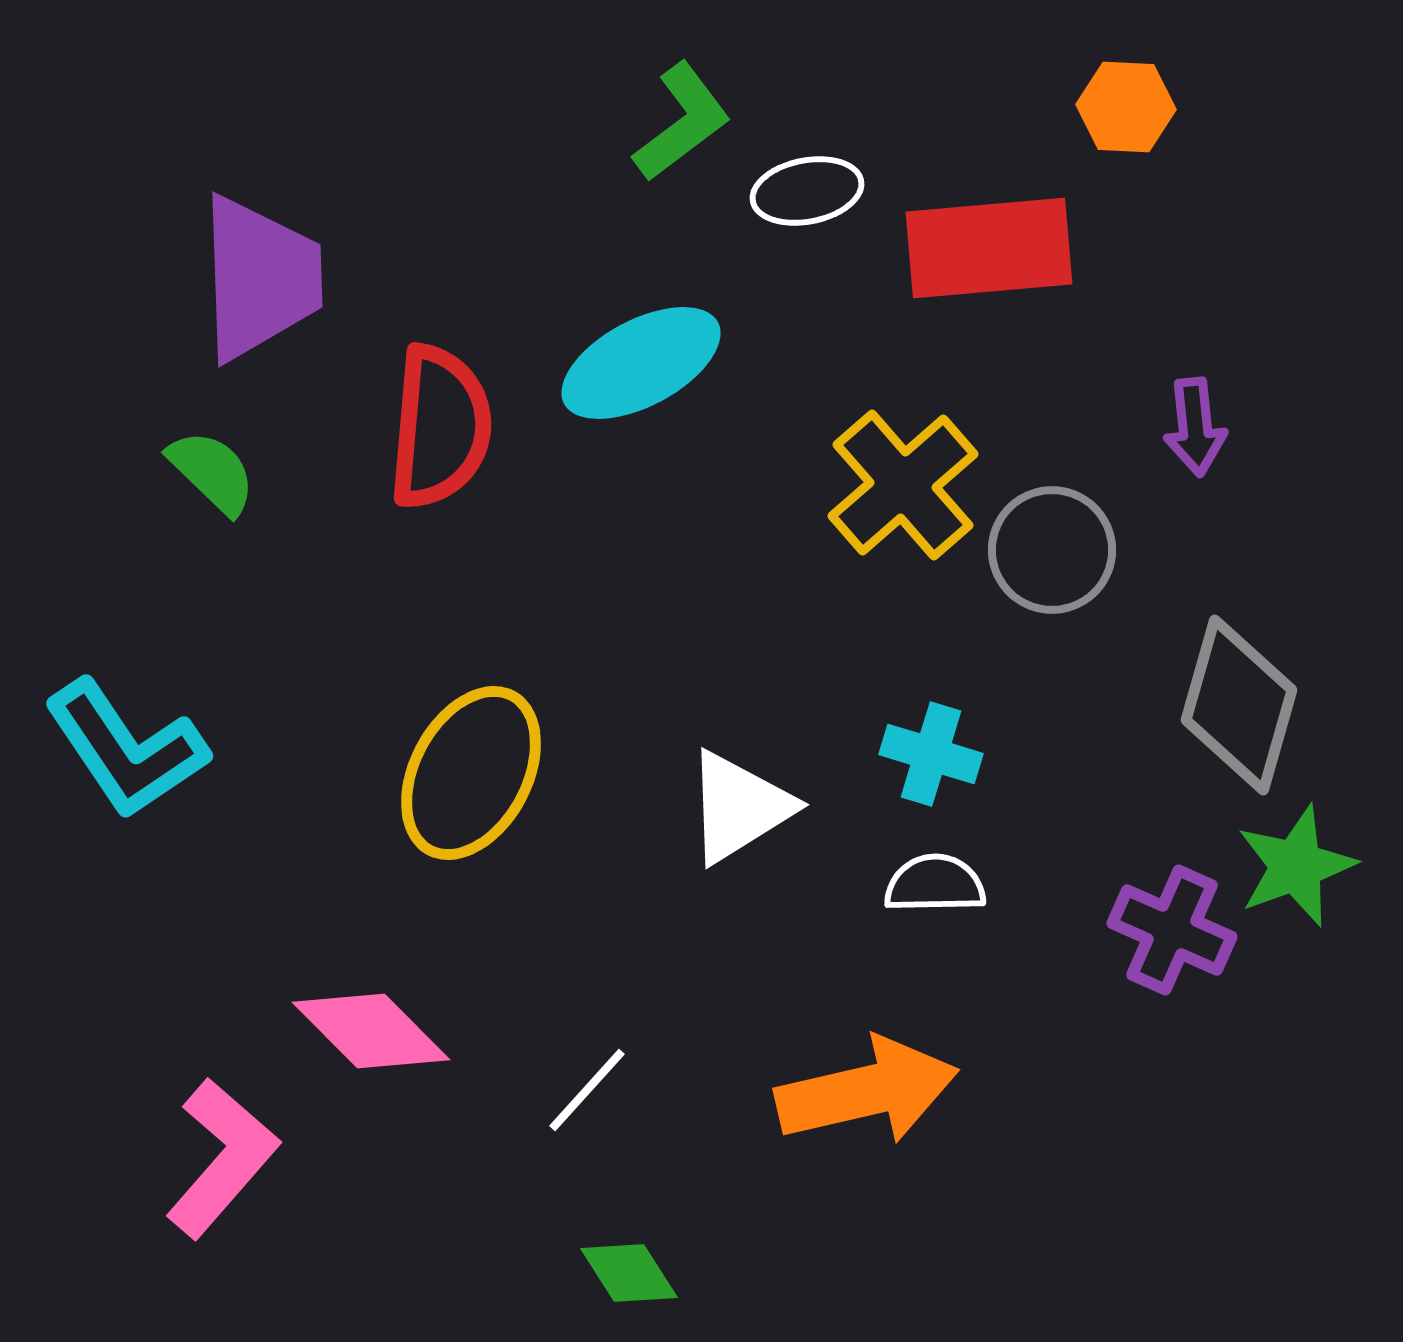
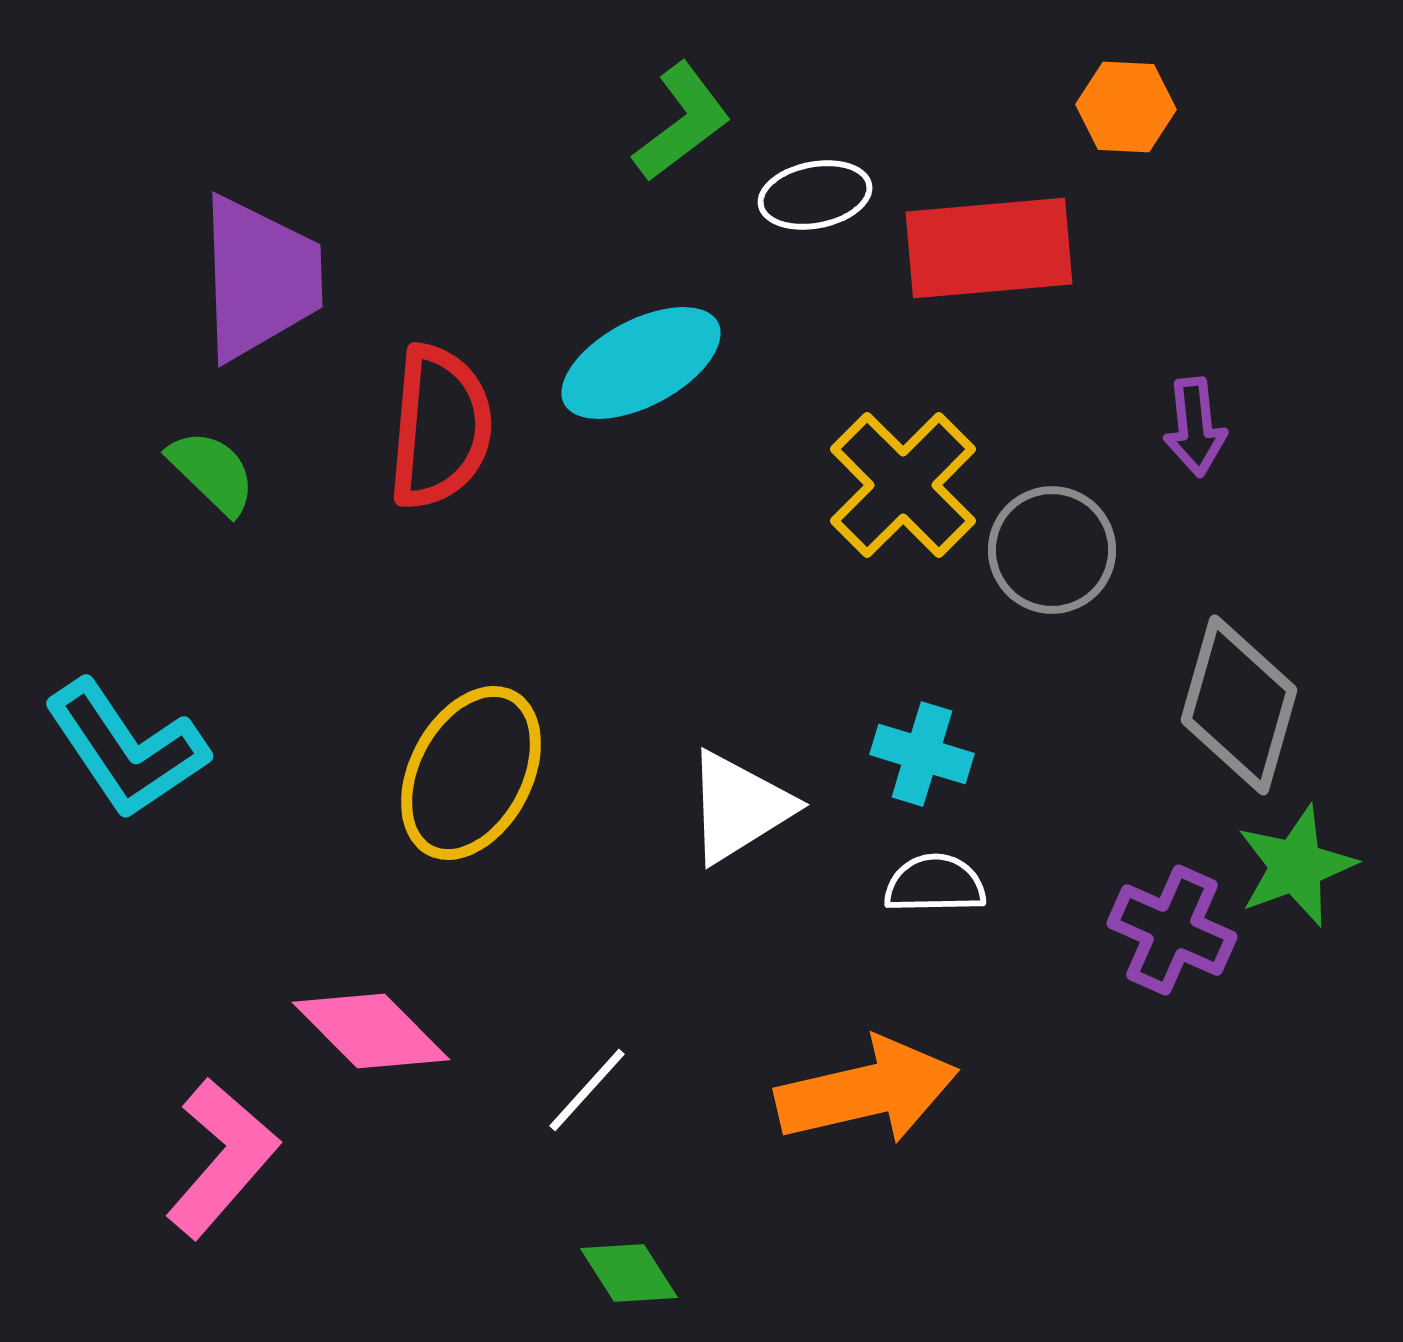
white ellipse: moved 8 px right, 4 px down
yellow cross: rotated 4 degrees counterclockwise
cyan cross: moved 9 px left
